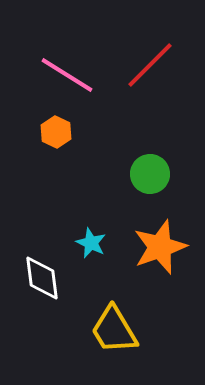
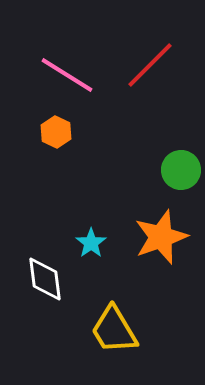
green circle: moved 31 px right, 4 px up
cyan star: rotated 12 degrees clockwise
orange star: moved 1 px right, 10 px up
white diamond: moved 3 px right, 1 px down
